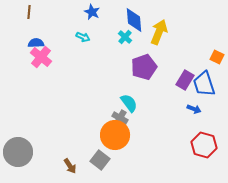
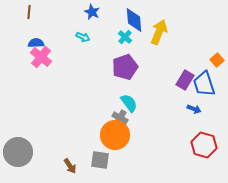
orange square: moved 3 px down; rotated 24 degrees clockwise
purple pentagon: moved 19 px left
gray square: rotated 30 degrees counterclockwise
